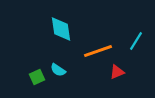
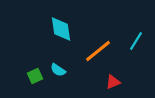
orange line: rotated 20 degrees counterclockwise
red triangle: moved 4 px left, 10 px down
green square: moved 2 px left, 1 px up
